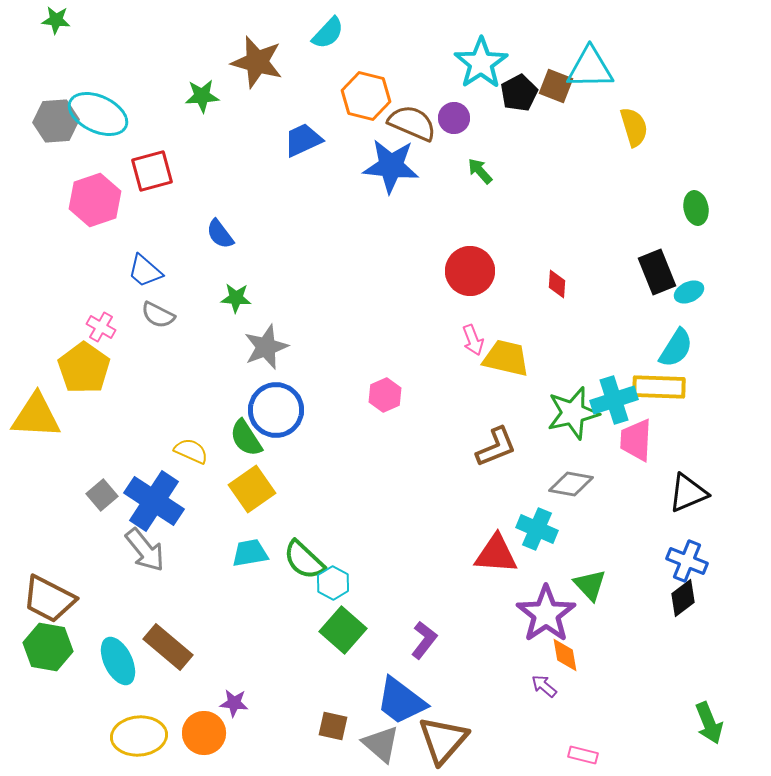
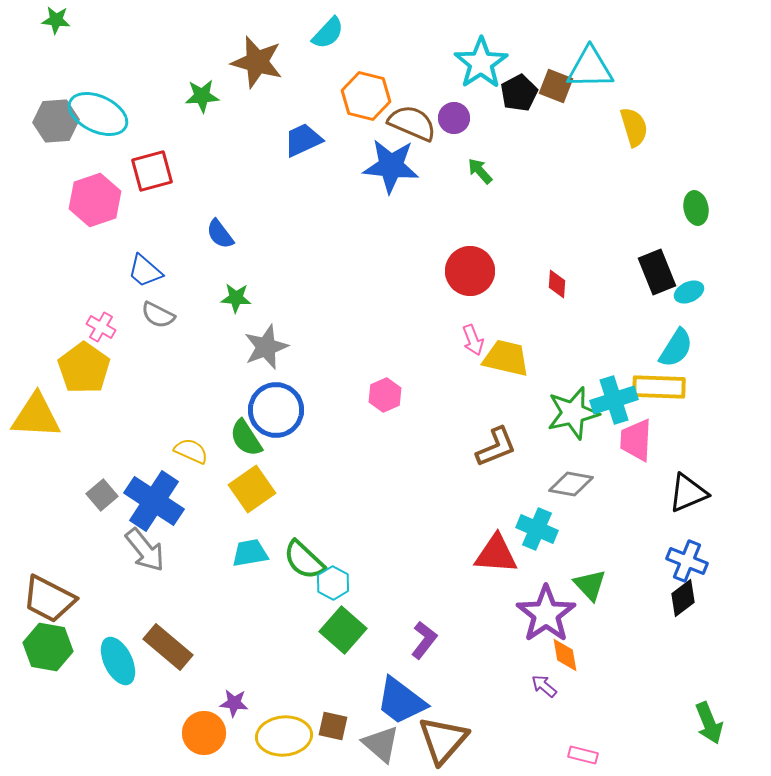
yellow ellipse at (139, 736): moved 145 px right
